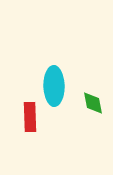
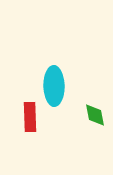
green diamond: moved 2 px right, 12 px down
